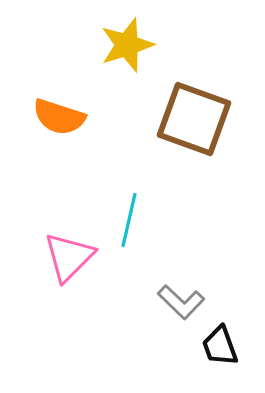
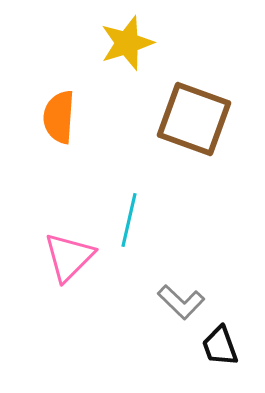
yellow star: moved 2 px up
orange semicircle: rotated 76 degrees clockwise
